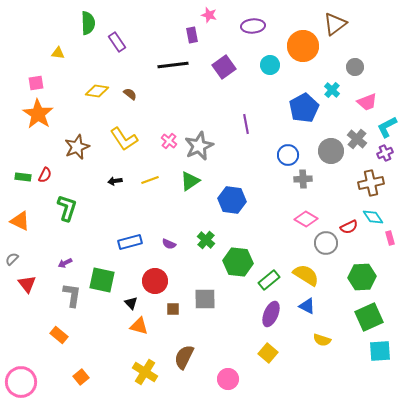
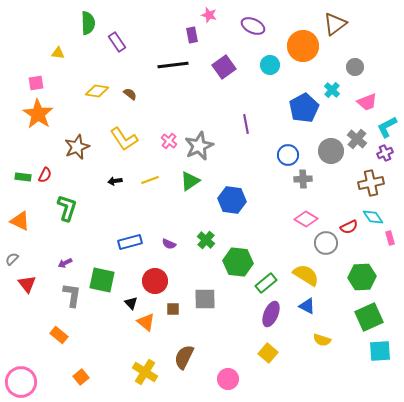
purple ellipse at (253, 26): rotated 30 degrees clockwise
green rectangle at (269, 280): moved 3 px left, 3 px down
orange triangle at (139, 326): moved 7 px right, 4 px up; rotated 24 degrees clockwise
